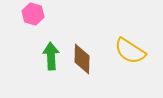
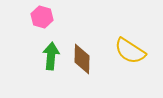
pink hexagon: moved 9 px right, 3 px down
green arrow: rotated 8 degrees clockwise
